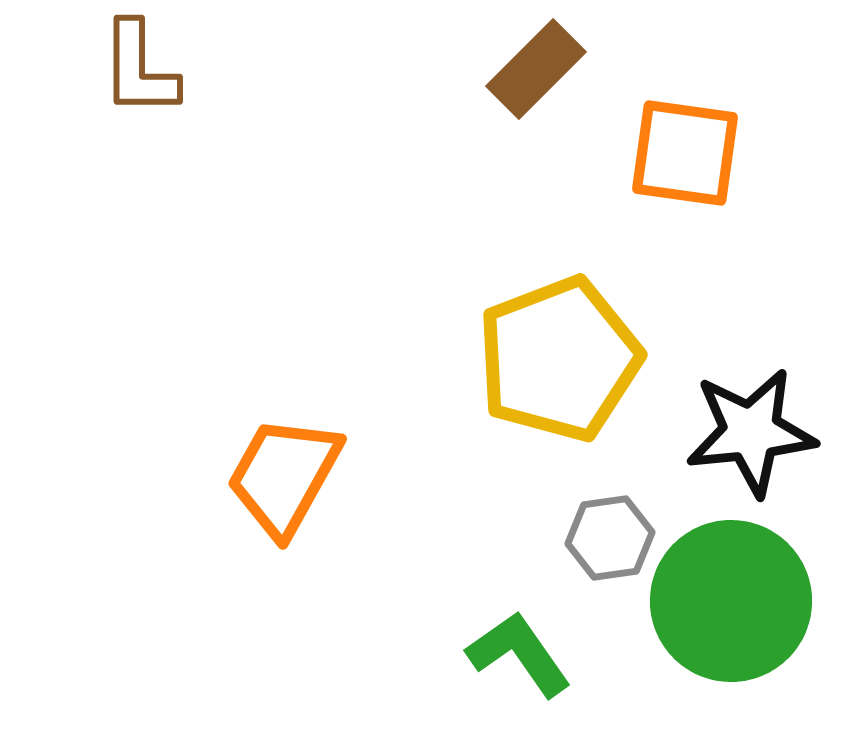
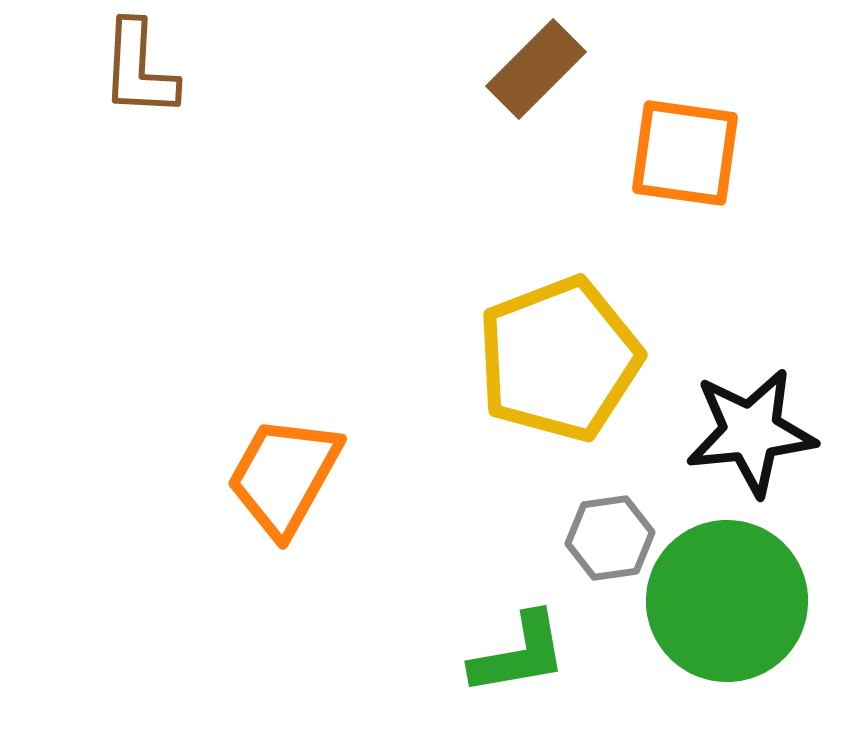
brown L-shape: rotated 3 degrees clockwise
green circle: moved 4 px left
green L-shape: rotated 115 degrees clockwise
